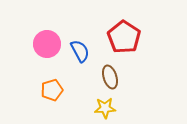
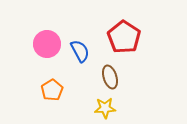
orange pentagon: rotated 15 degrees counterclockwise
